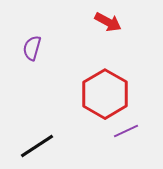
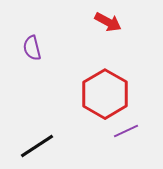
purple semicircle: rotated 30 degrees counterclockwise
